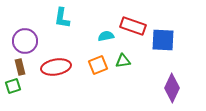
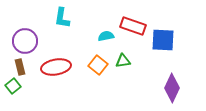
orange square: rotated 30 degrees counterclockwise
green square: rotated 21 degrees counterclockwise
